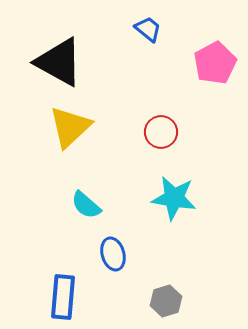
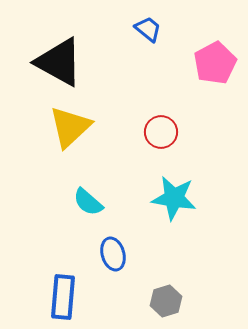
cyan semicircle: moved 2 px right, 3 px up
